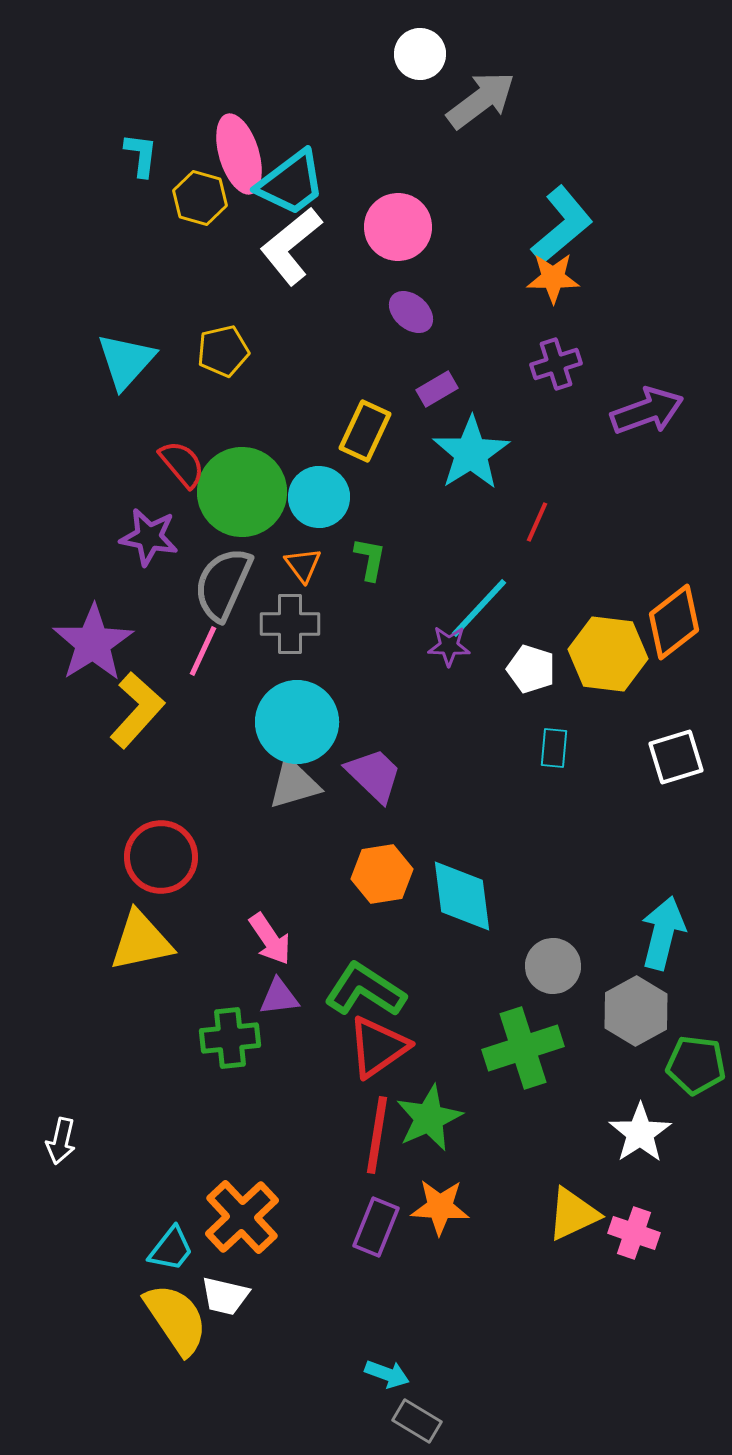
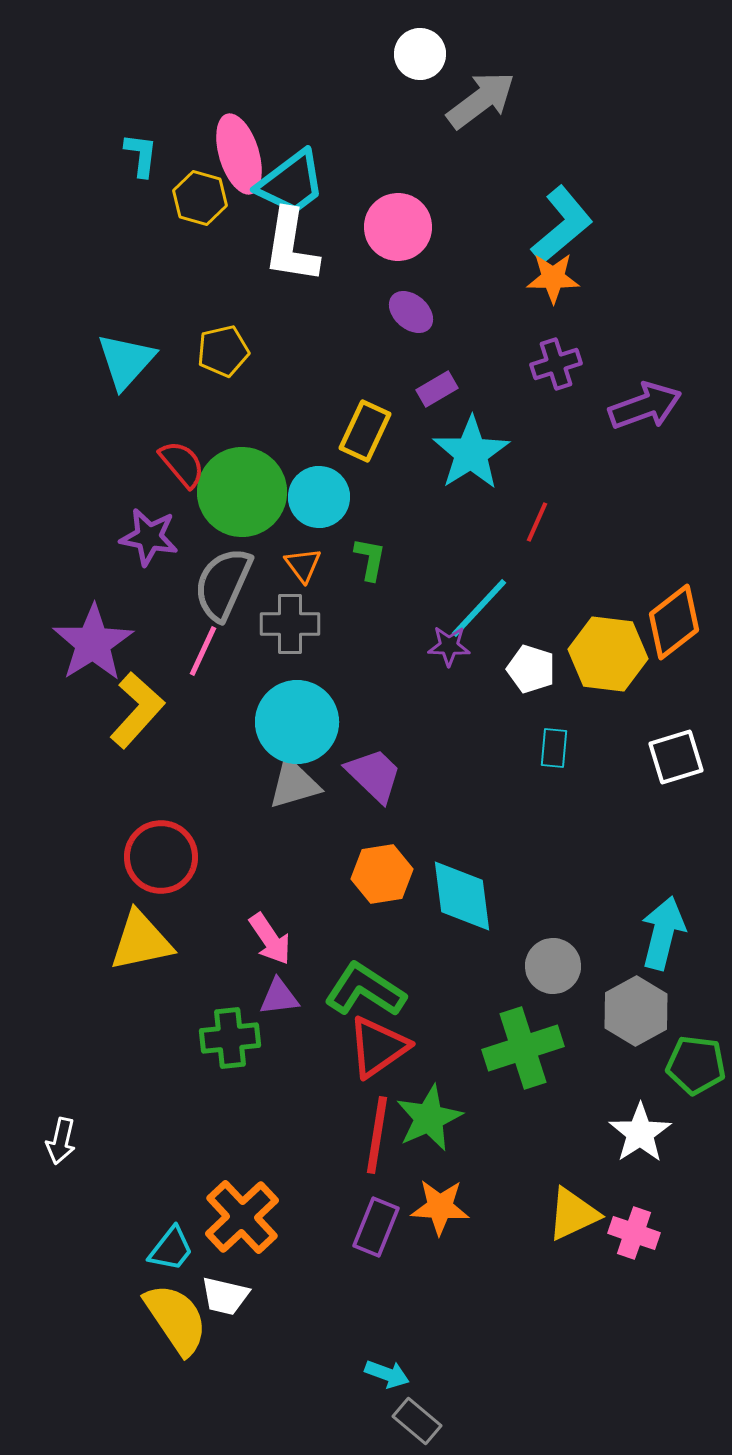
white L-shape at (291, 246): rotated 42 degrees counterclockwise
purple arrow at (647, 411): moved 2 px left, 5 px up
gray rectangle at (417, 1421): rotated 9 degrees clockwise
